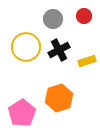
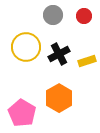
gray circle: moved 4 px up
black cross: moved 4 px down
orange hexagon: rotated 12 degrees counterclockwise
pink pentagon: rotated 8 degrees counterclockwise
